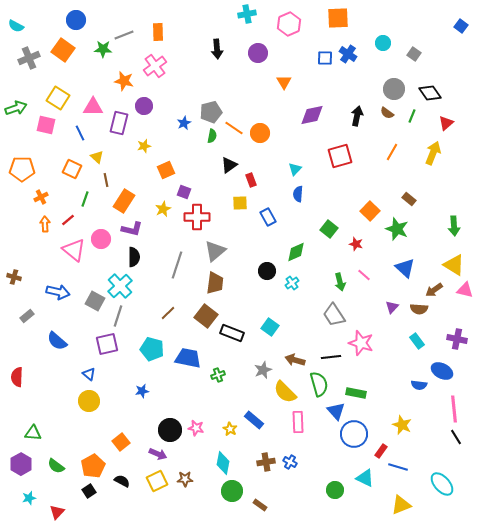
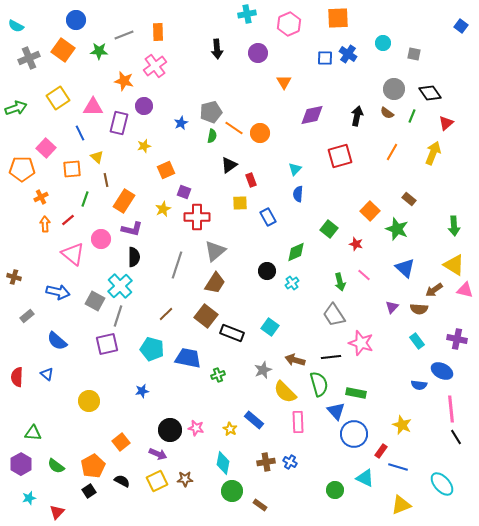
green star at (103, 49): moved 4 px left, 2 px down
gray square at (414, 54): rotated 24 degrees counterclockwise
yellow square at (58, 98): rotated 25 degrees clockwise
blue star at (184, 123): moved 3 px left
pink square at (46, 125): moved 23 px down; rotated 30 degrees clockwise
orange square at (72, 169): rotated 30 degrees counterclockwise
pink triangle at (74, 250): moved 1 px left, 4 px down
brown trapezoid at (215, 283): rotated 25 degrees clockwise
brown line at (168, 313): moved 2 px left, 1 px down
blue triangle at (89, 374): moved 42 px left
pink line at (454, 409): moved 3 px left
